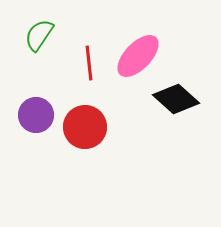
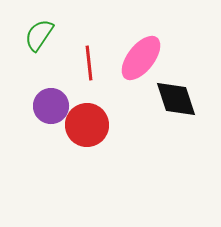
pink ellipse: moved 3 px right, 2 px down; rotated 6 degrees counterclockwise
black diamond: rotated 30 degrees clockwise
purple circle: moved 15 px right, 9 px up
red circle: moved 2 px right, 2 px up
